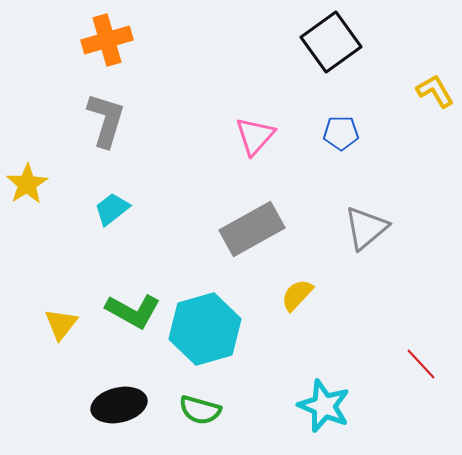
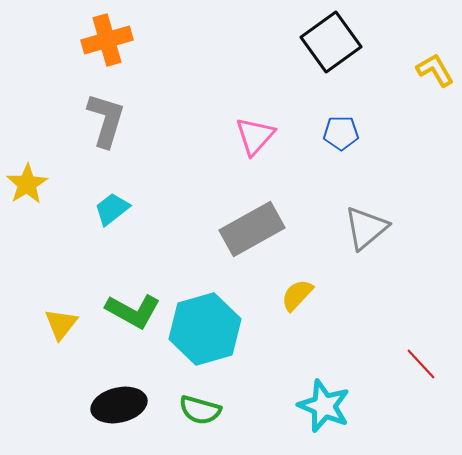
yellow L-shape: moved 21 px up
